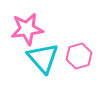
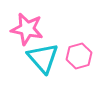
pink star: rotated 20 degrees clockwise
